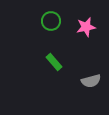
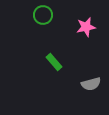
green circle: moved 8 px left, 6 px up
gray semicircle: moved 3 px down
